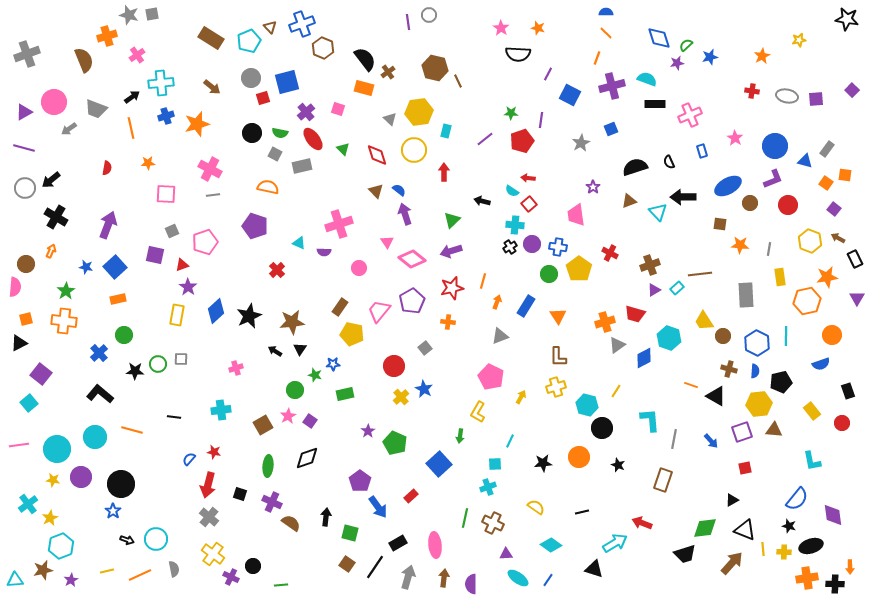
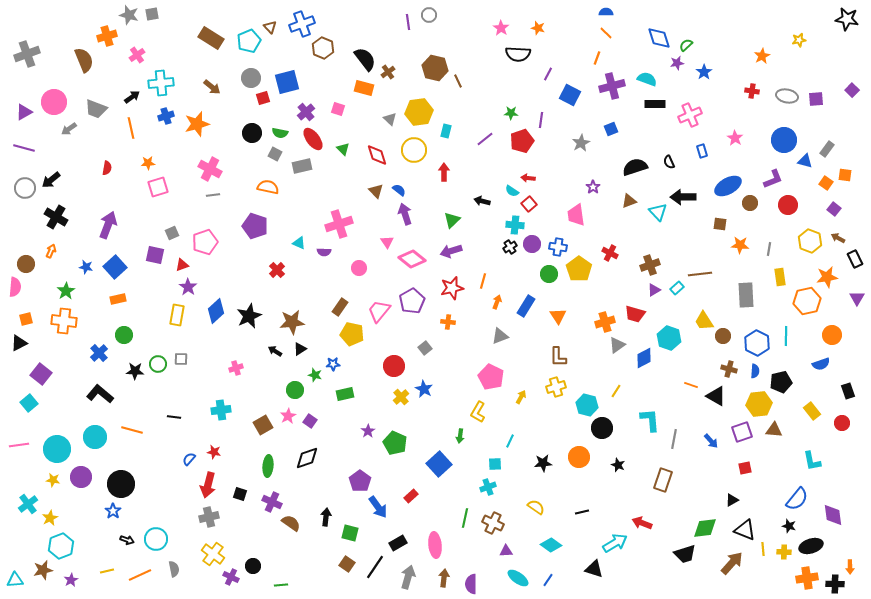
blue star at (710, 57): moved 6 px left, 15 px down; rotated 21 degrees counterclockwise
blue circle at (775, 146): moved 9 px right, 6 px up
pink square at (166, 194): moved 8 px left, 7 px up; rotated 20 degrees counterclockwise
gray square at (172, 231): moved 2 px down
black triangle at (300, 349): rotated 24 degrees clockwise
gray cross at (209, 517): rotated 36 degrees clockwise
purple triangle at (506, 554): moved 3 px up
